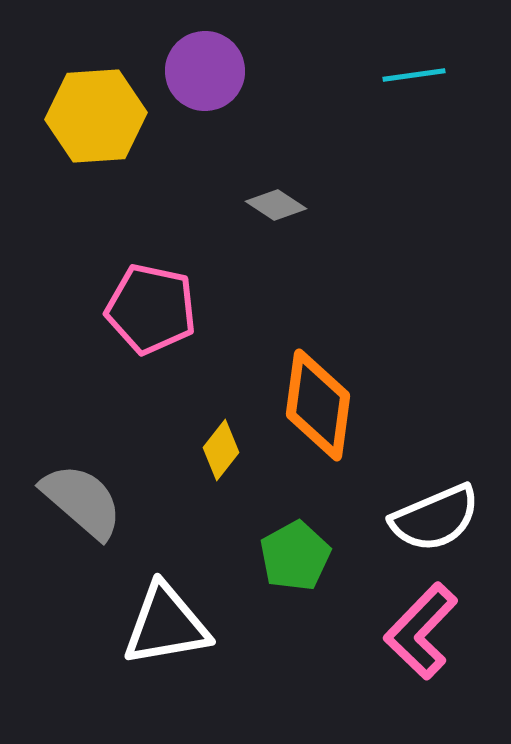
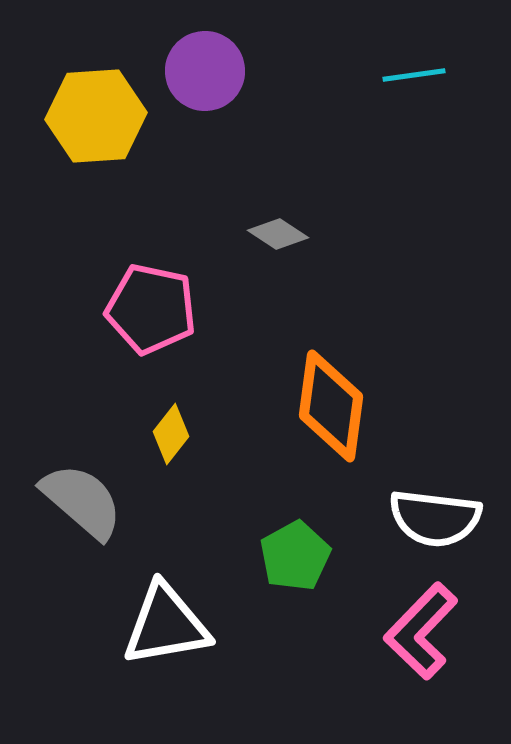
gray diamond: moved 2 px right, 29 px down
orange diamond: moved 13 px right, 1 px down
yellow diamond: moved 50 px left, 16 px up
white semicircle: rotated 30 degrees clockwise
